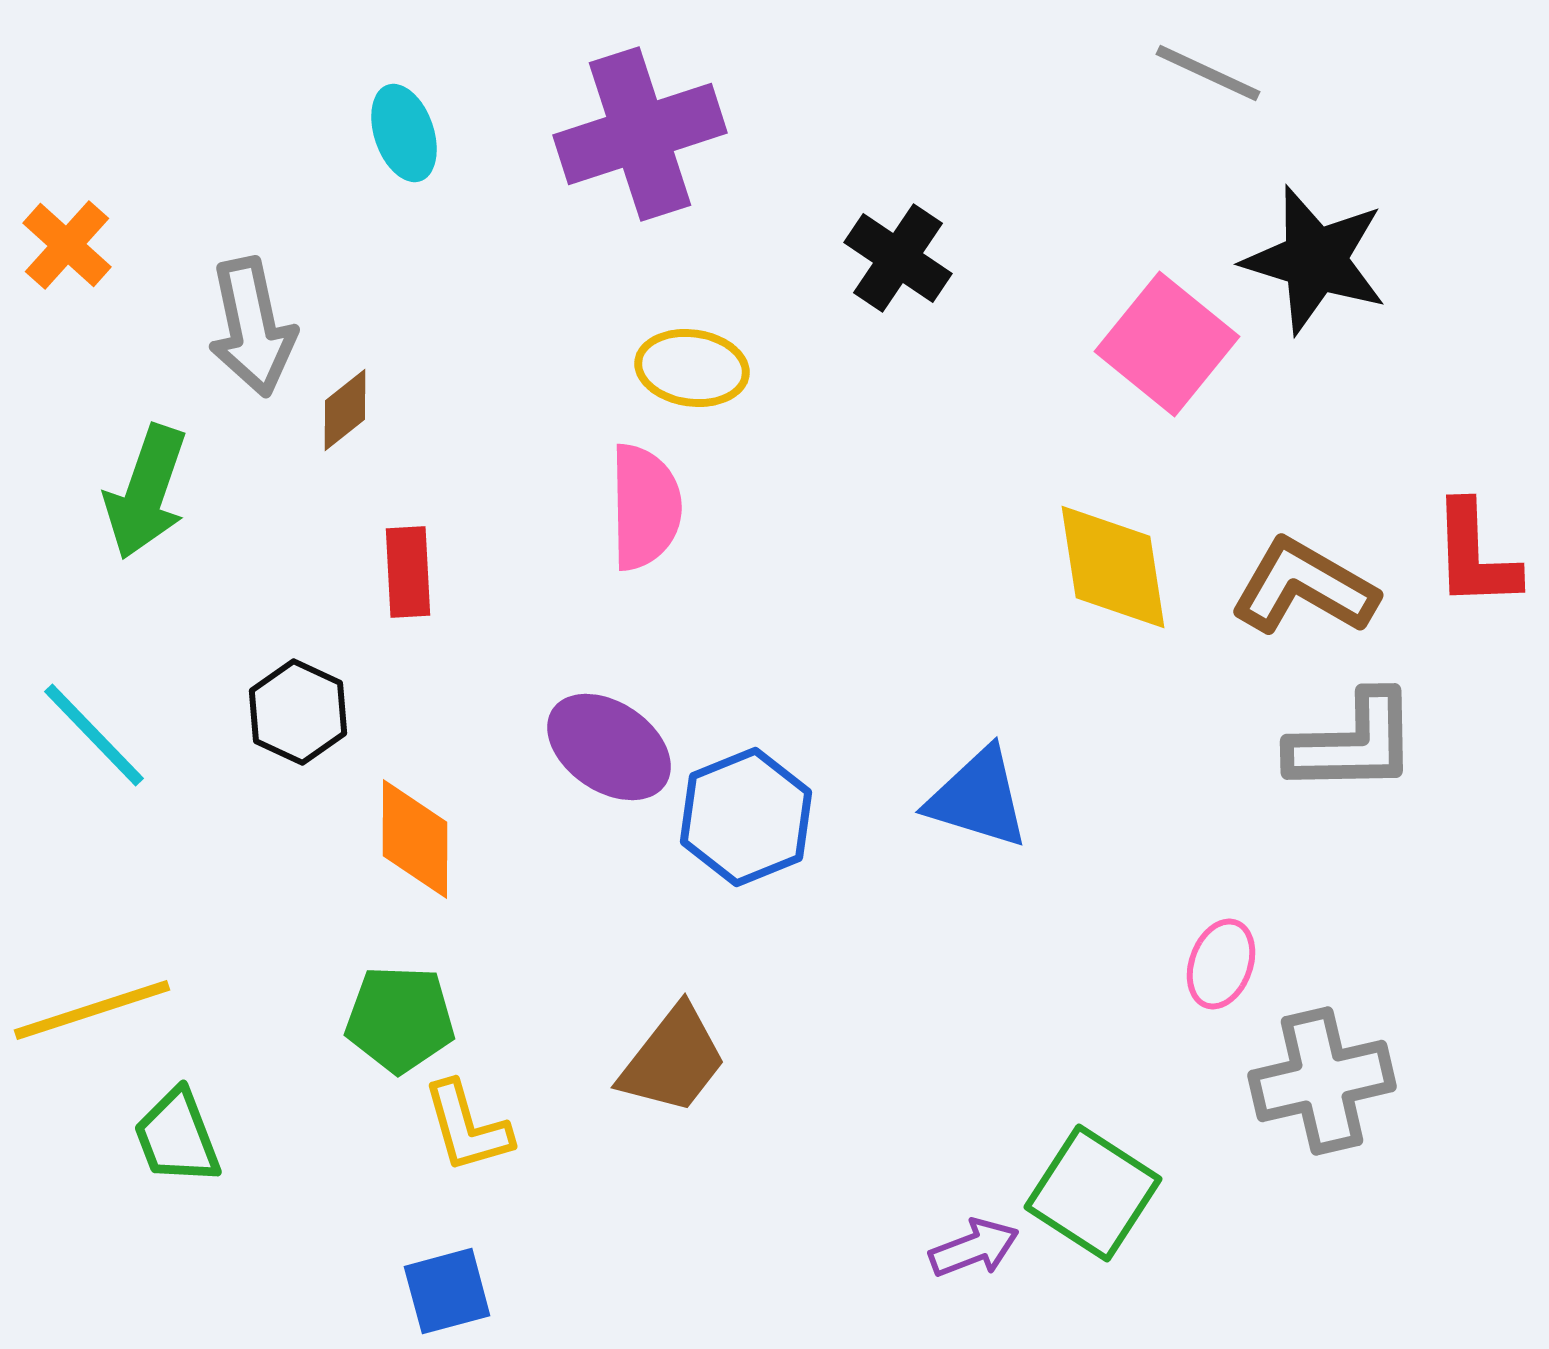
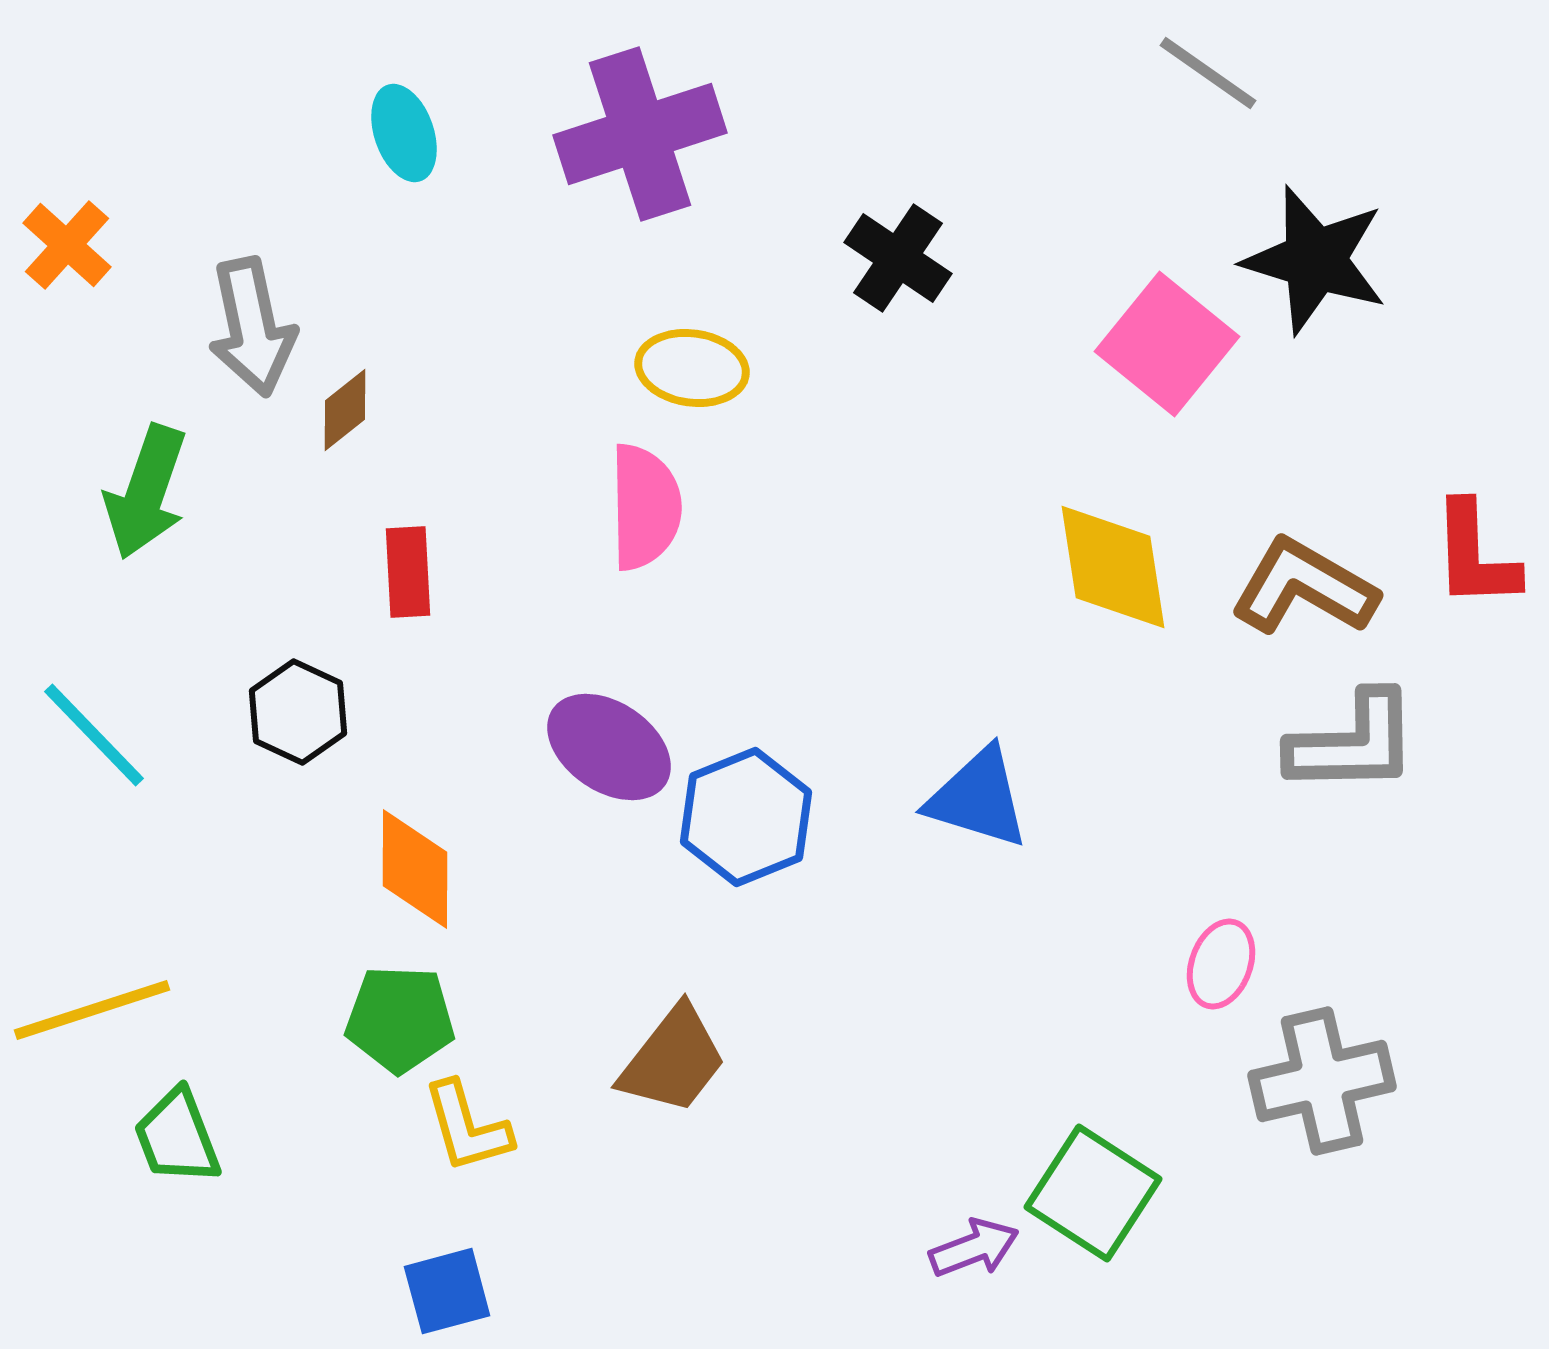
gray line: rotated 10 degrees clockwise
orange diamond: moved 30 px down
